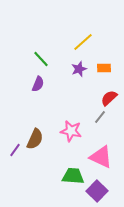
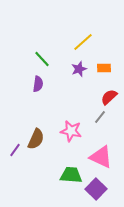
green line: moved 1 px right
purple semicircle: rotated 14 degrees counterclockwise
red semicircle: moved 1 px up
brown semicircle: moved 1 px right
green trapezoid: moved 2 px left, 1 px up
purple square: moved 1 px left, 2 px up
